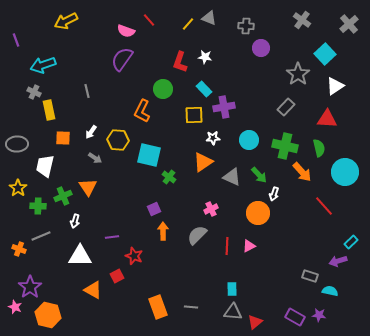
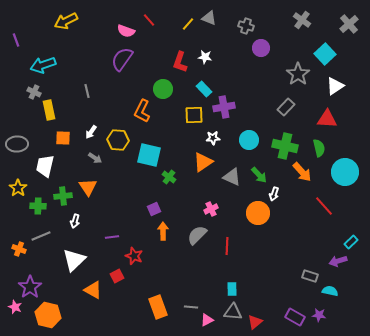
gray cross at (246, 26): rotated 14 degrees clockwise
green cross at (63, 196): rotated 18 degrees clockwise
pink triangle at (249, 246): moved 42 px left, 74 px down
white triangle at (80, 256): moved 6 px left, 4 px down; rotated 45 degrees counterclockwise
